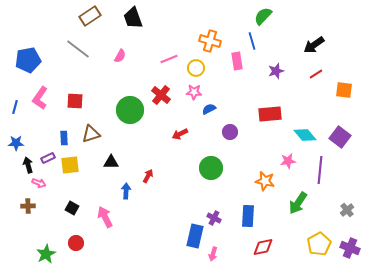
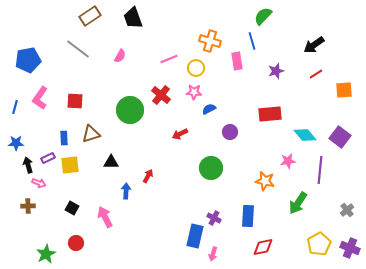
orange square at (344, 90): rotated 12 degrees counterclockwise
